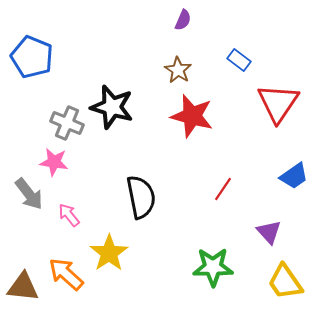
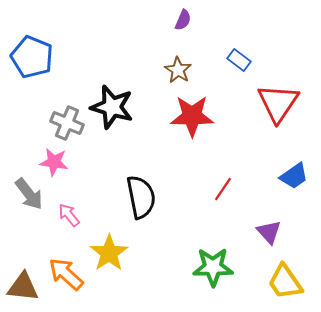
red star: rotated 15 degrees counterclockwise
